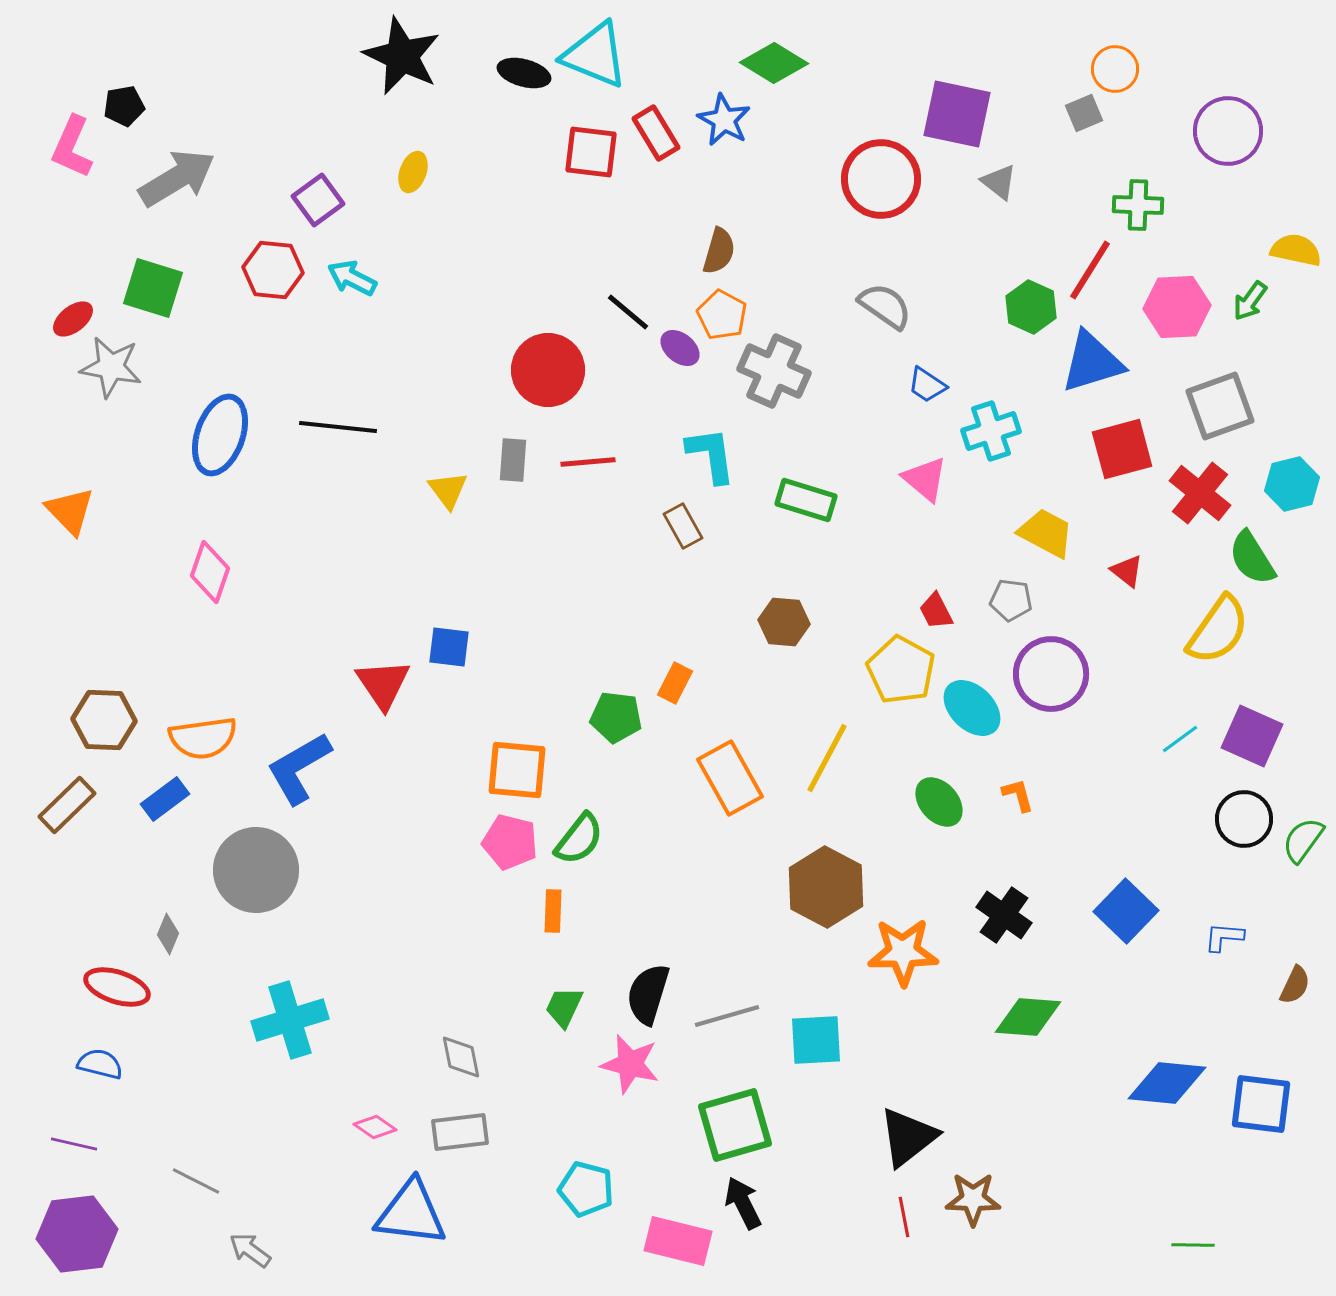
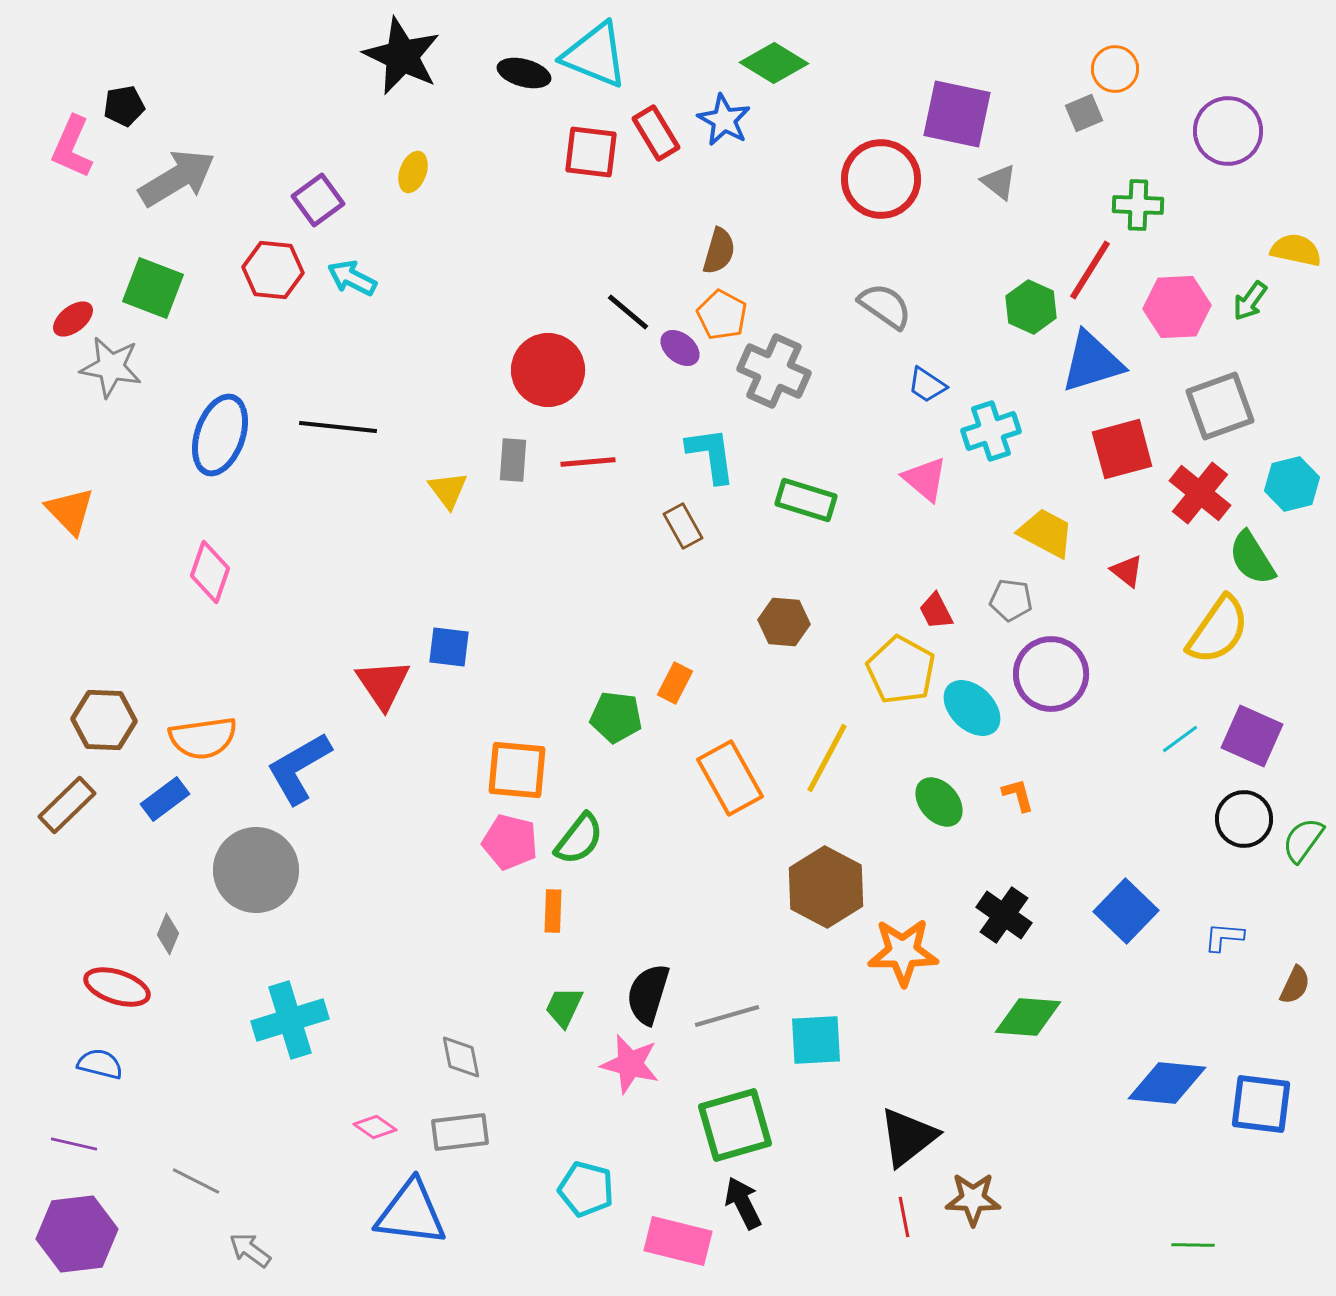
green square at (153, 288): rotated 4 degrees clockwise
